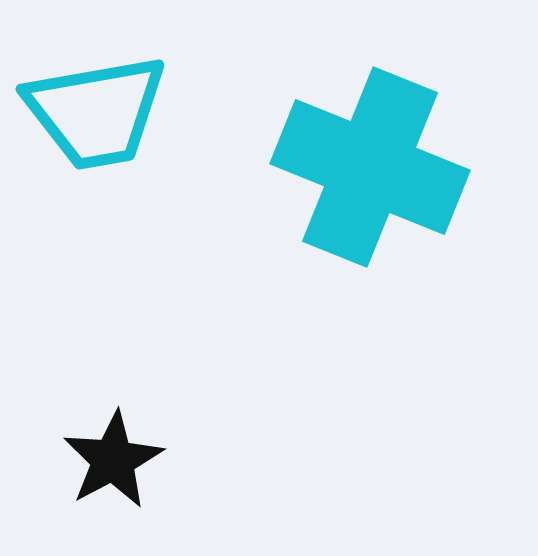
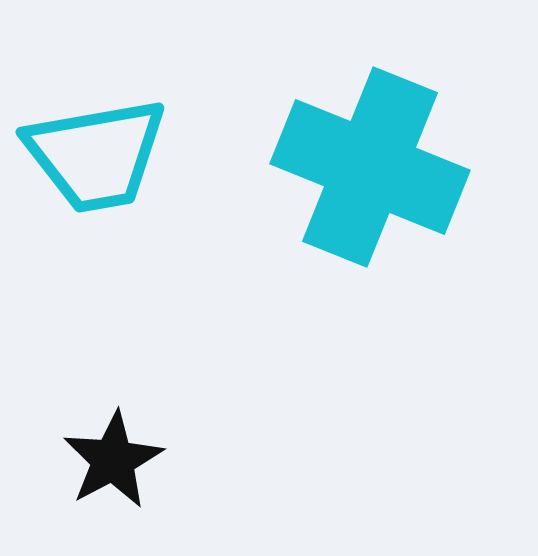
cyan trapezoid: moved 43 px down
